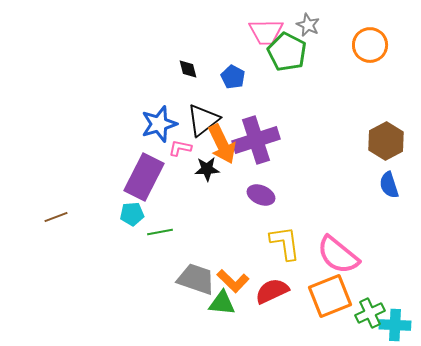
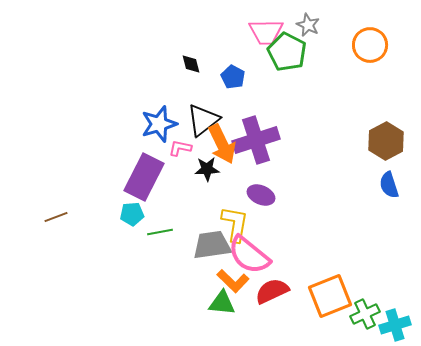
black diamond: moved 3 px right, 5 px up
yellow L-shape: moved 50 px left, 19 px up; rotated 18 degrees clockwise
pink semicircle: moved 89 px left
gray trapezoid: moved 16 px right, 34 px up; rotated 27 degrees counterclockwise
green cross: moved 5 px left, 1 px down
cyan cross: rotated 20 degrees counterclockwise
